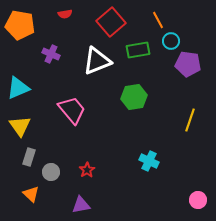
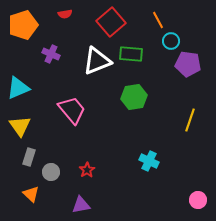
orange pentagon: moved 3 px right; rotated 28 degrees counterclockwise
green rectangle: moved 7 px left, 4 px down; rotated 15 degrees clockwise
